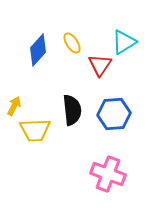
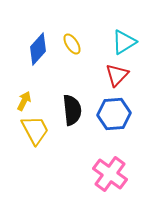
yellow ellipse: moved 1 px down
blue diamond: moved 1 px up
red triangle: moved 17 px right, 10 px down; rotated 10 degrees clockwise
yellow arrow: moved 10 px right, 5 px up
yellow trapezoid: rotated 116 degrees counterclockwise
pink cross: moved 2 px right; rotated 16 degrees clockwise
